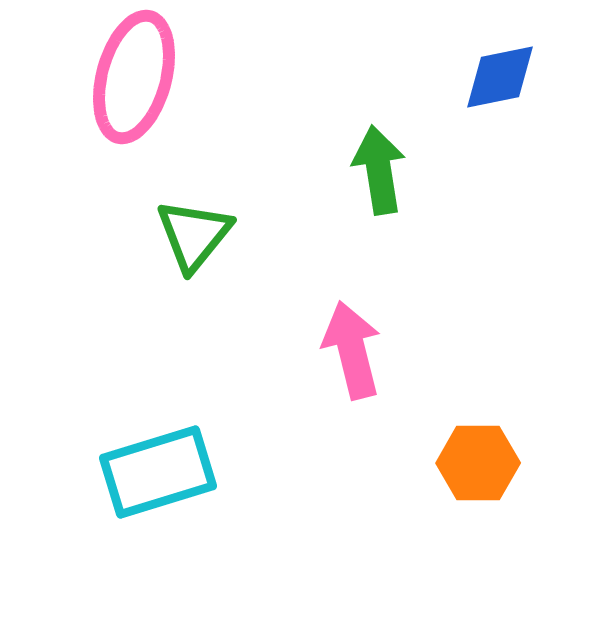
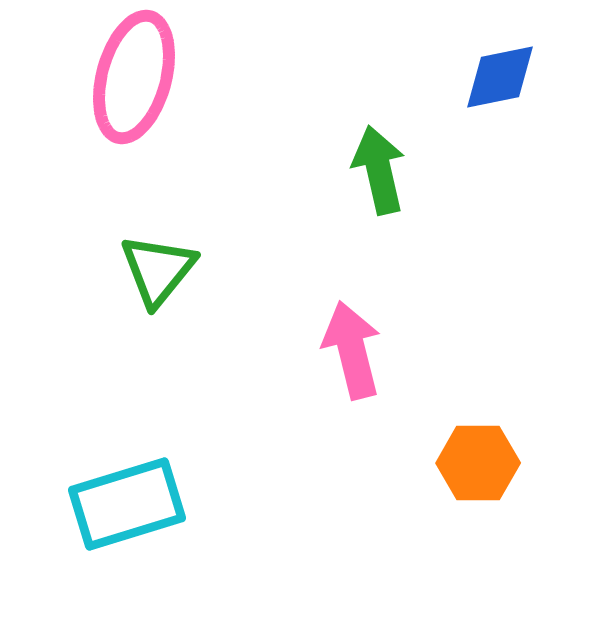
green arrow: rotated 4 degrees counterclockwise
green triangle: moved 36 px left, 35 px down
cyan rectangle: moved 31 px left, 32 px down
